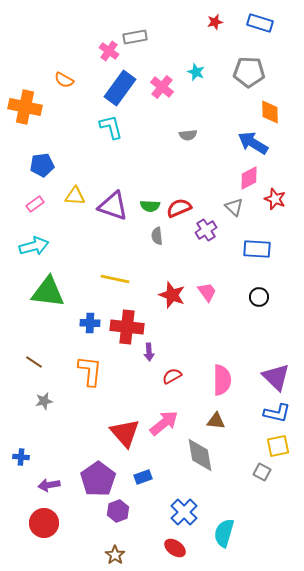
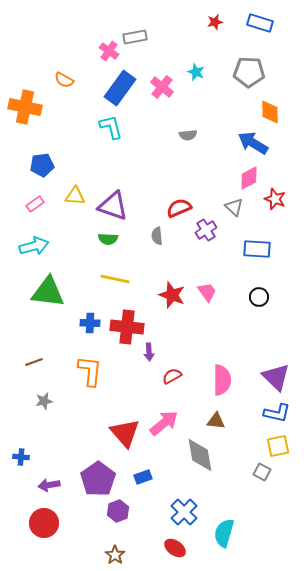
green semicircle at (150, 206): moved 42 px left, 33 px down
brown line at (34, 362): rotated 54 degrees counterclockwise
